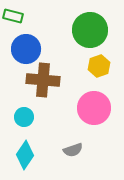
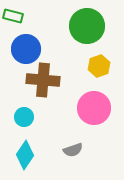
green circle: moved 3 px left, 4 px up
